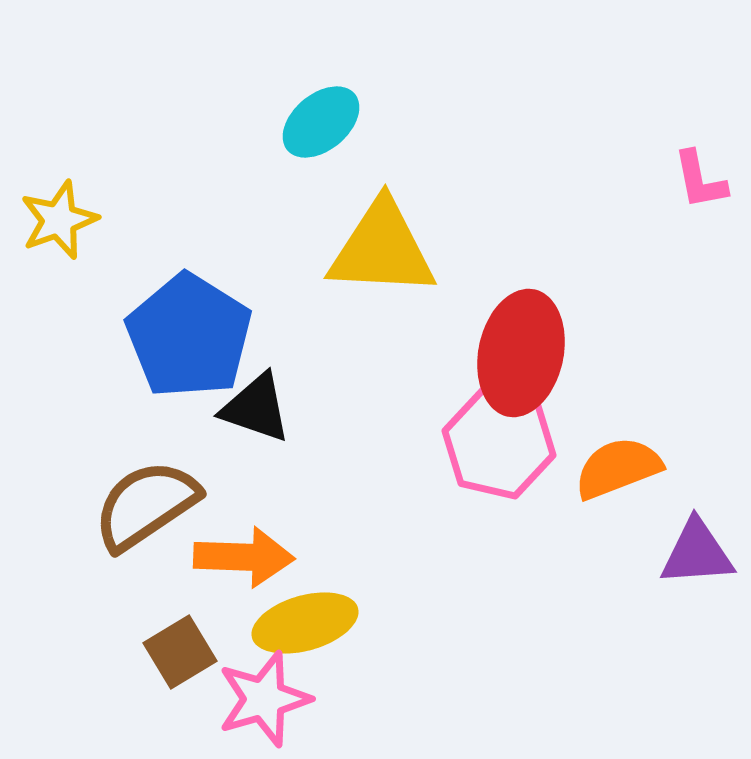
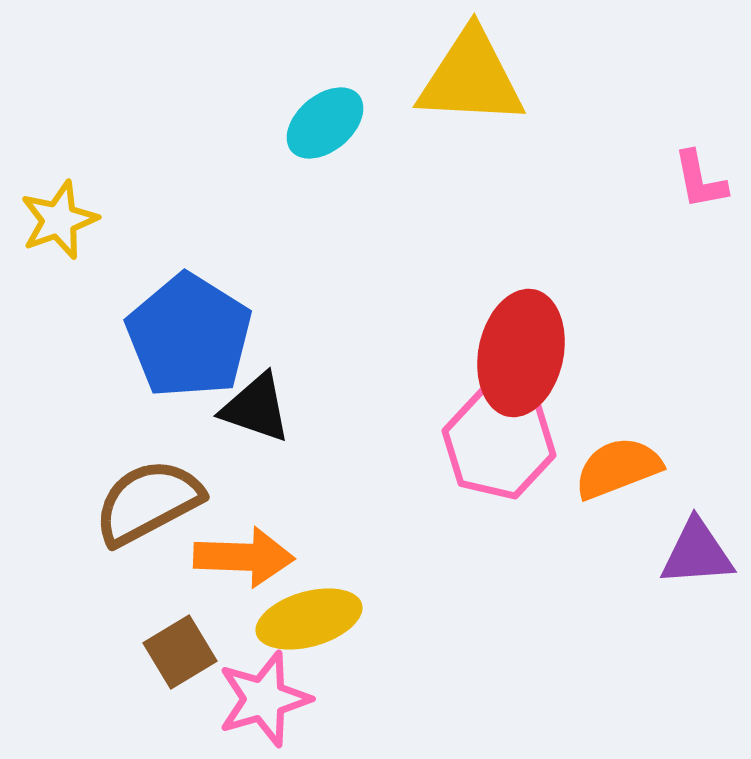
cyan ellipse: moved 4 px right, 1 px down
yellow triangle: moved 89 px right, 171 px up
brown semicircle: moved 2 px right, 3 px up; rotated 6 degrees clockwise
yellow ellipse: moved 4 px right, 4 px up
